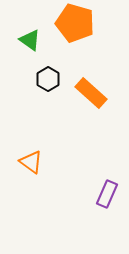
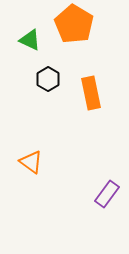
orange pentagon: moved 1 px left, 1 px down; rotated 15 degrees clockwise
green triangle: rotated 10 degrees counterclockwise
orange rectangle: rotated 36 degrees clockwise
purple rectangle: rotated 12 degrees clockwise
